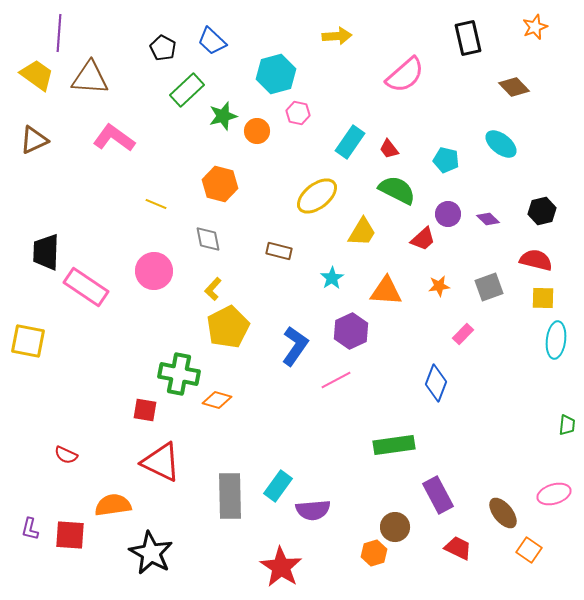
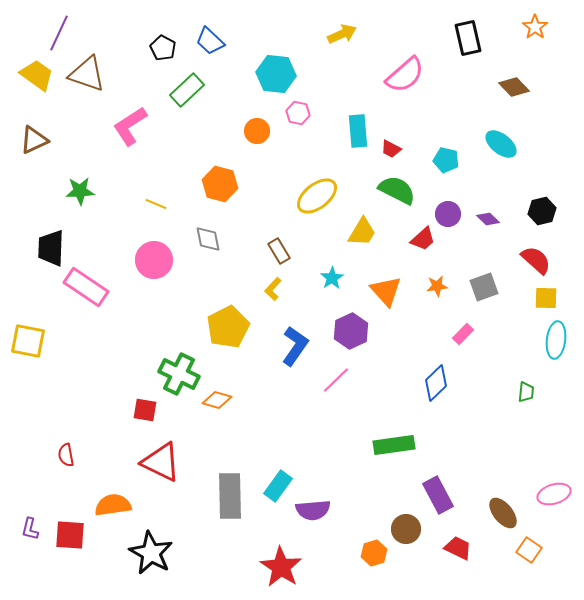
orange star at (535, 27): rotated 15 degrees counterclockwise
purple line at (59, 33): rotated 21 degrees clockwise
yellow arrow at (337, 36): moved 5 px right, 2 px up; rotated 20 degrees counterclockwise
blue trapezoid at (212, 41): moved 2 px left
cyan hexagon at (276, 74): rotated 21 degrees clockwise
brown triangle at (90, 78): moved 3 px left, 4 px up; rotated 15 degrees clockwise
green star at (223, 116): moved 143 px left, 75 px down; rotated 12 degrees clockwise
pink L-shape at (114, 138): moved 16 px right, 12 px up; rotated 69 degrees counterclockwise
cyan rectangle at (350, 142): moved 8 px right, 11 px up; rotated 40 degrees counterclockwise
red trapezoid at (389, 149): moved 2 px right; rotated 25 degrees counterclockwise
brown rectangle at (279, 251): rotated 45 degrees clockwise
black trapezoid at (46, 252): moved 5 px right, 4 px up
red semicircle at (536, 260): rotated 28 degrees clockwise
pink circle at (154, 271): moved 11 px up
orange star at (439, 286): moved 2 px left
gray square at (489, 287): moved 5 px left
yellow L-shape at (213, 289): moved 60 px right
orange triangle at (386, 291): rotated 44 degrees clockwise
yellow square at (543, 298): moved 3 px right
green cross at (179, 374): rotated 15 degrees clockwise
pink line at (336, 380): rotated 16 degrees counterclockwise
blue diamond at (436, 383): rotated 24 degrees clockwise
green trapezoid at (567, 425): moved 41 px left, 33 px up
red semicircle at (66, 455): rotated 55 degrees clockwise
brown circle at (395, 527): moved 11 px right, 2 px down
